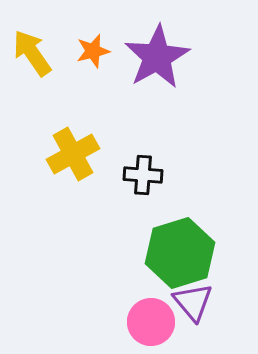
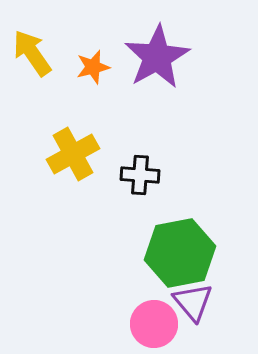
orange star: moved 16 px down
black cross: moved 3 px left
green hexagon: rotated 6 degrees clockwise
pink circle: moved 3 px right, 2 px down
